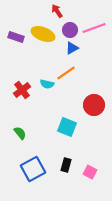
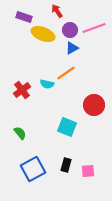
purple rectangle: moved 8 px right, 20 px up
pink square: moved 2 px left, 1 px up; rotated 32 degrees counterclockwise
